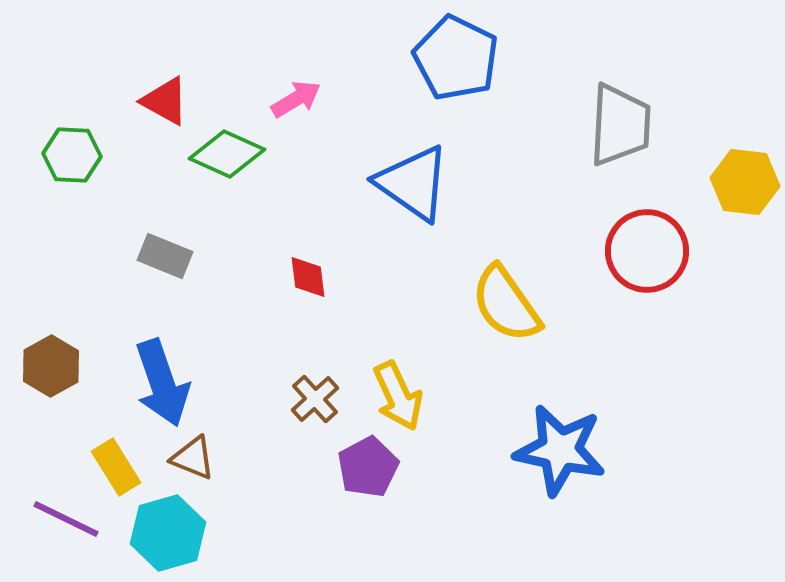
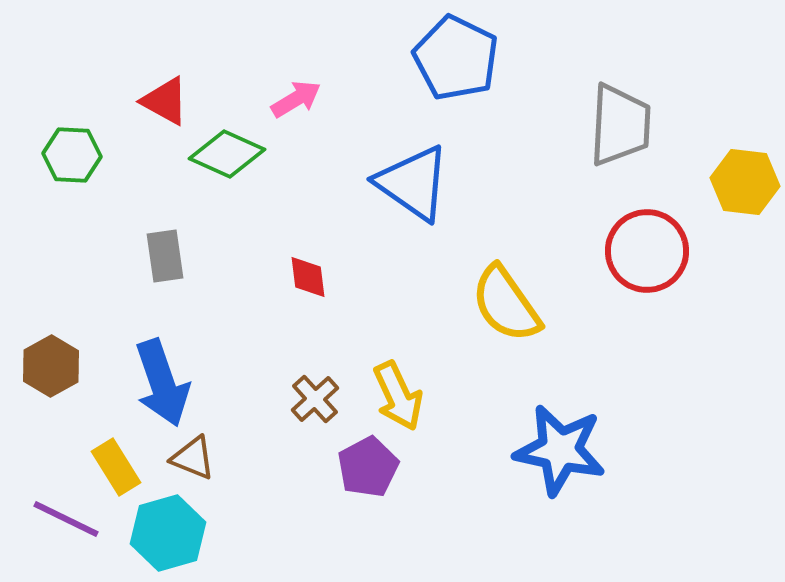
gray rectangle: rotated 60 degrees clockwise
